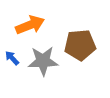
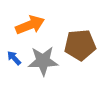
blue arrow: moved 2 px right
